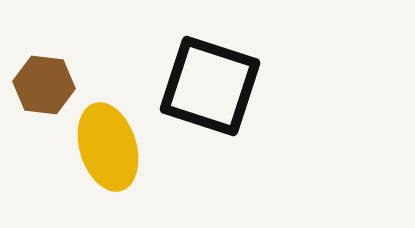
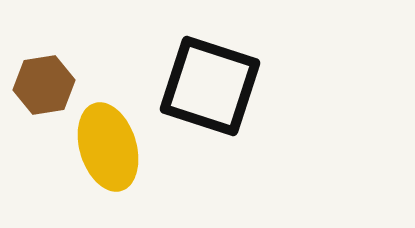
brown hexagon: rotated 16 degrees counterclockwise
